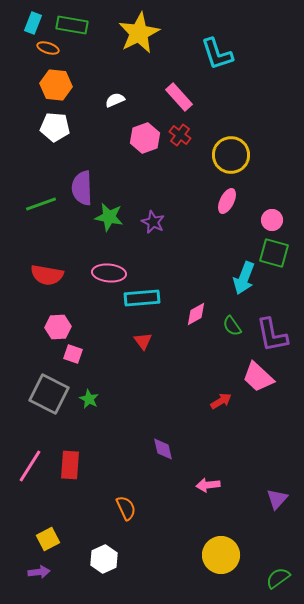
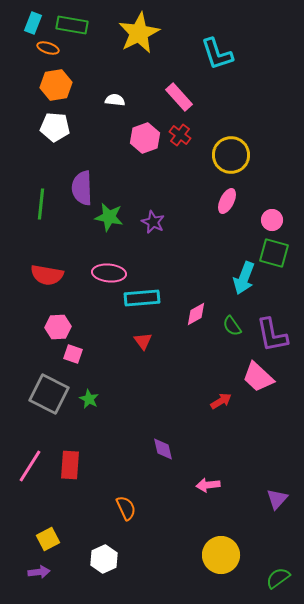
orange hexagon at (56, 85): rotated 16 degrees counterclockwise
white semicircle at (115, 100): rotated 30 degrees clockwise
green line at (41, 204): rotated 64 degrees counterclockwise
